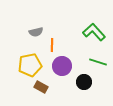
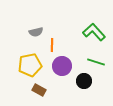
green line: moved 2 px left
black circle: moved 1 px up
brown rectangle: moved 2 px left, 3 px down
